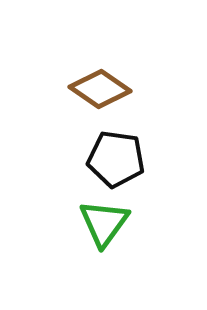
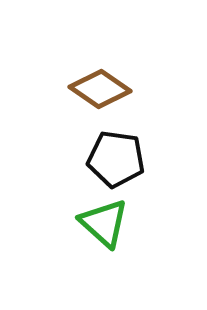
green triangle: rotated 24 degrees counterclockwise
